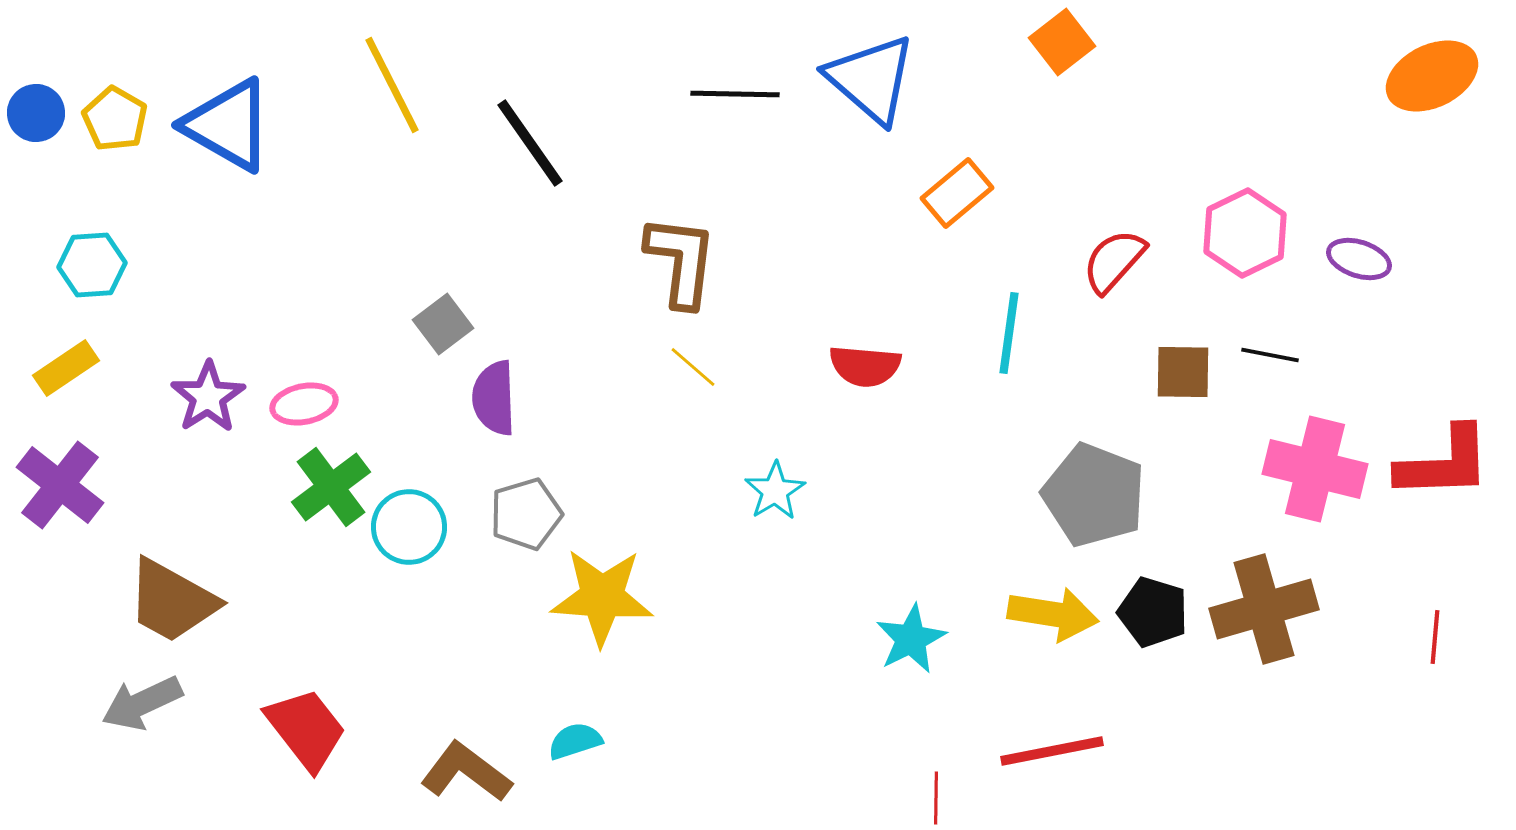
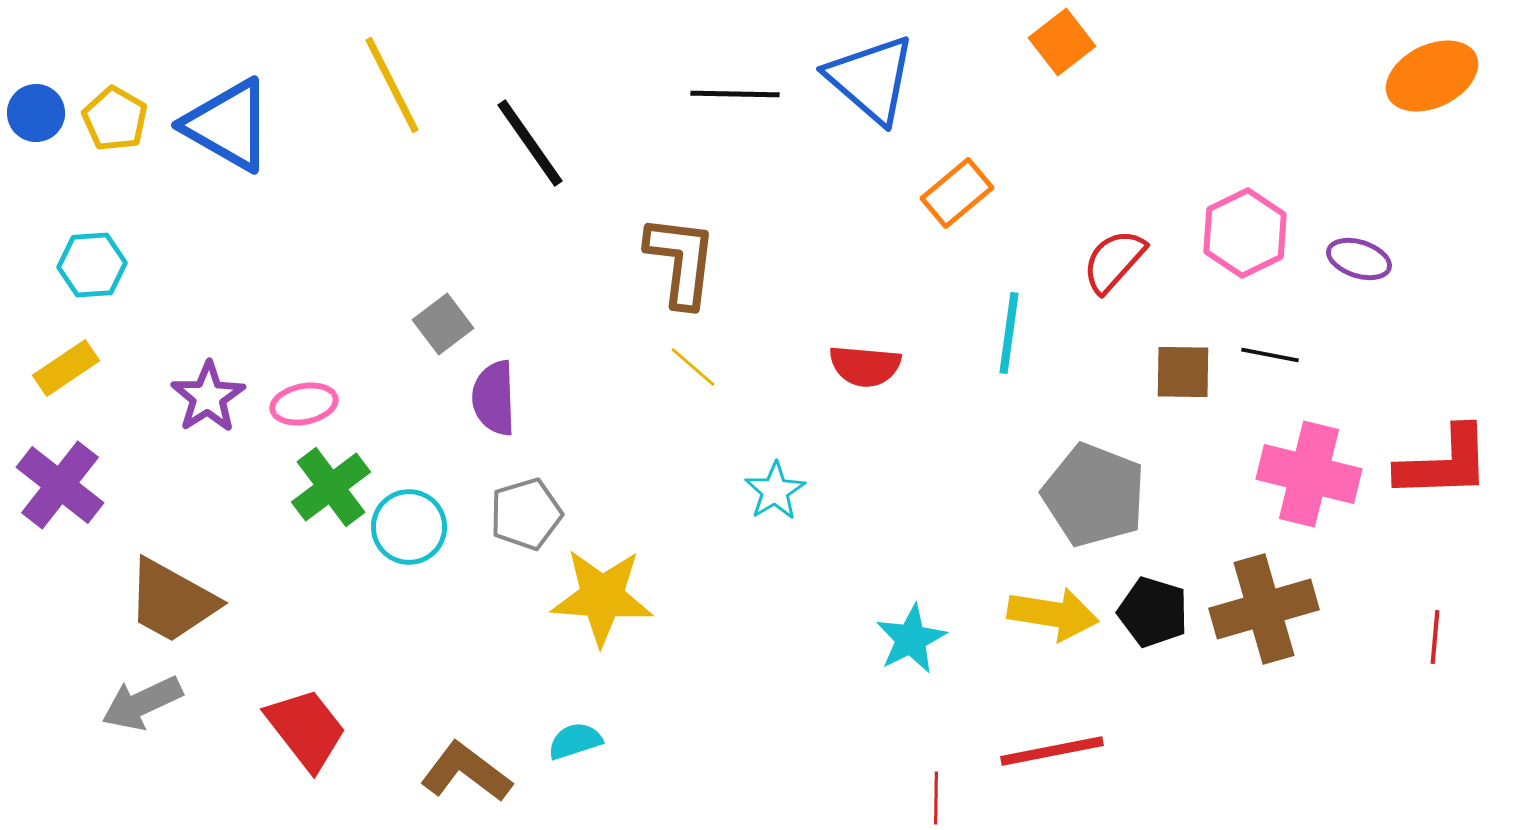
pink cross at (1315, 469): moved 6 px left, 5 px down
